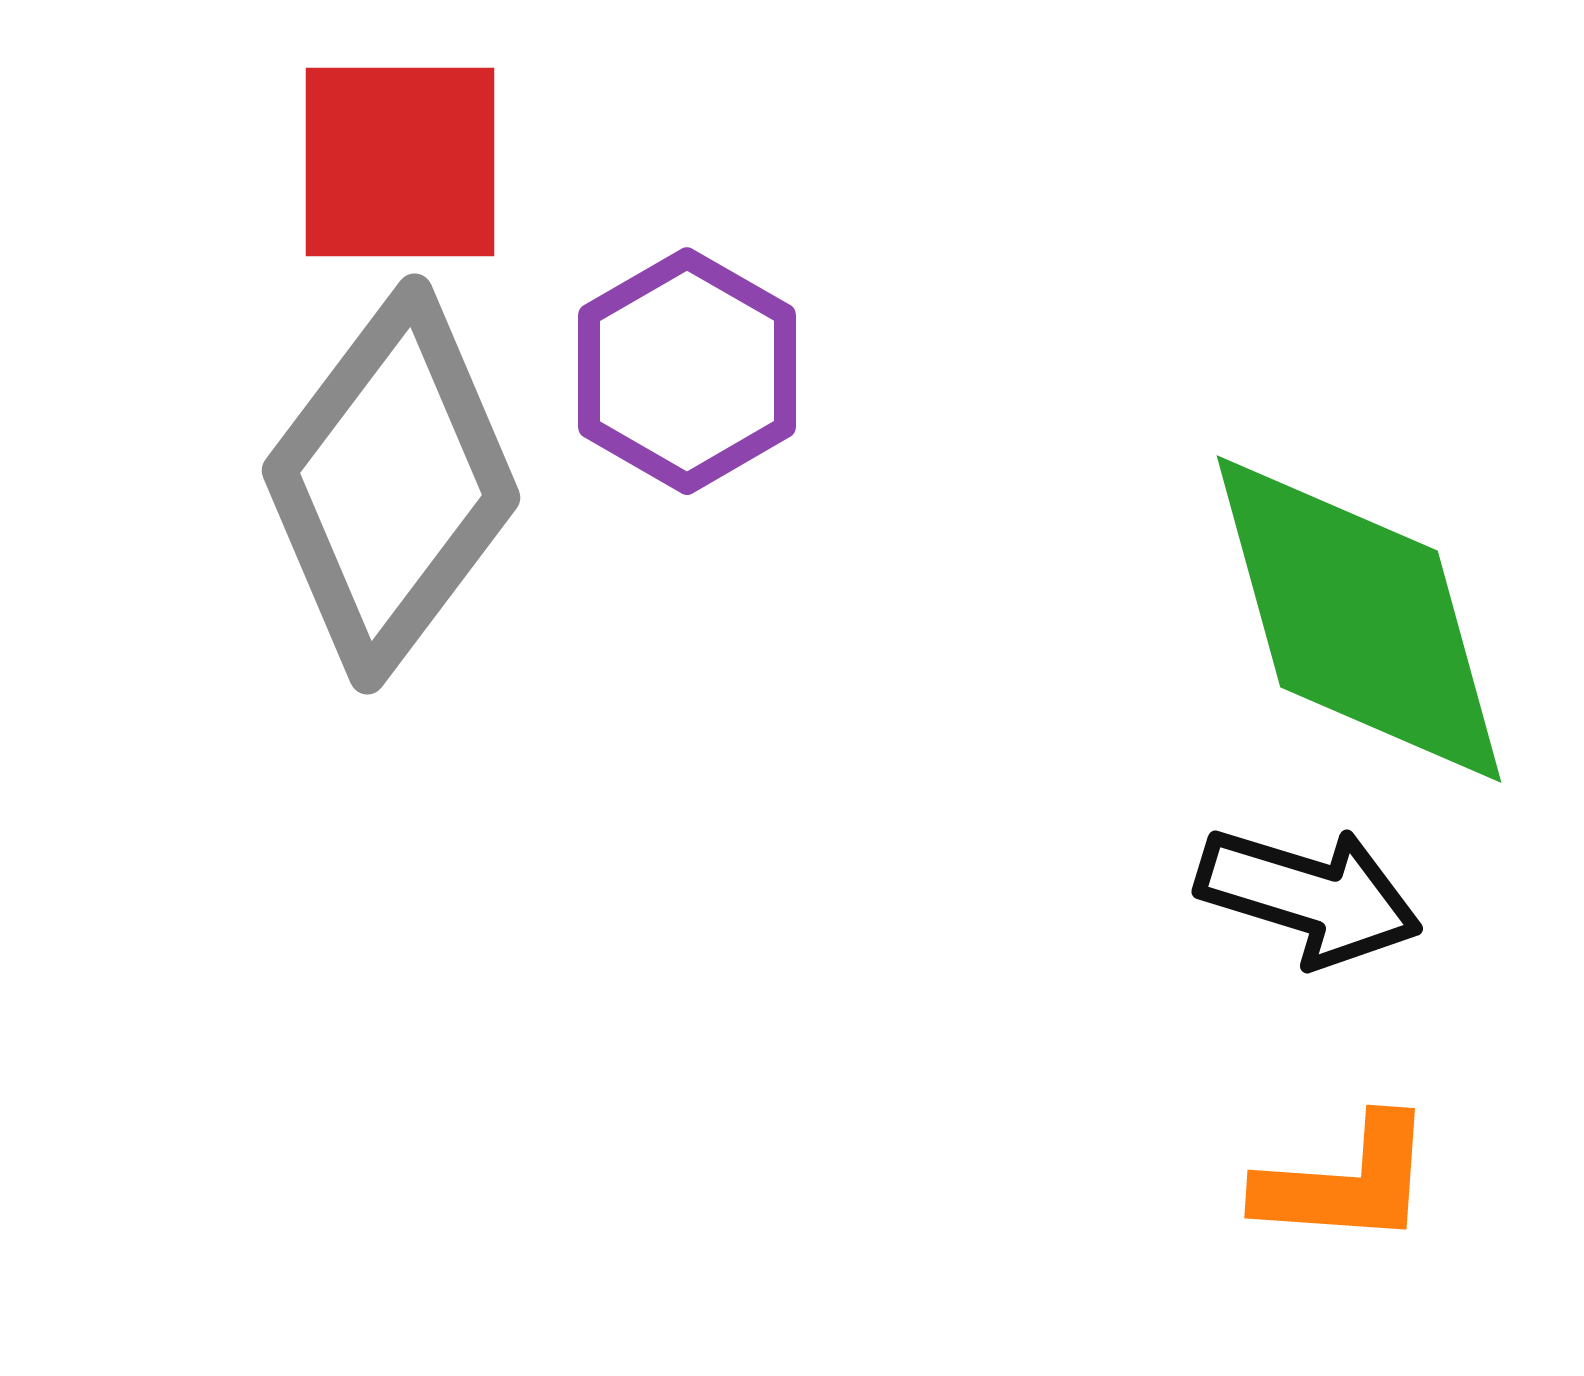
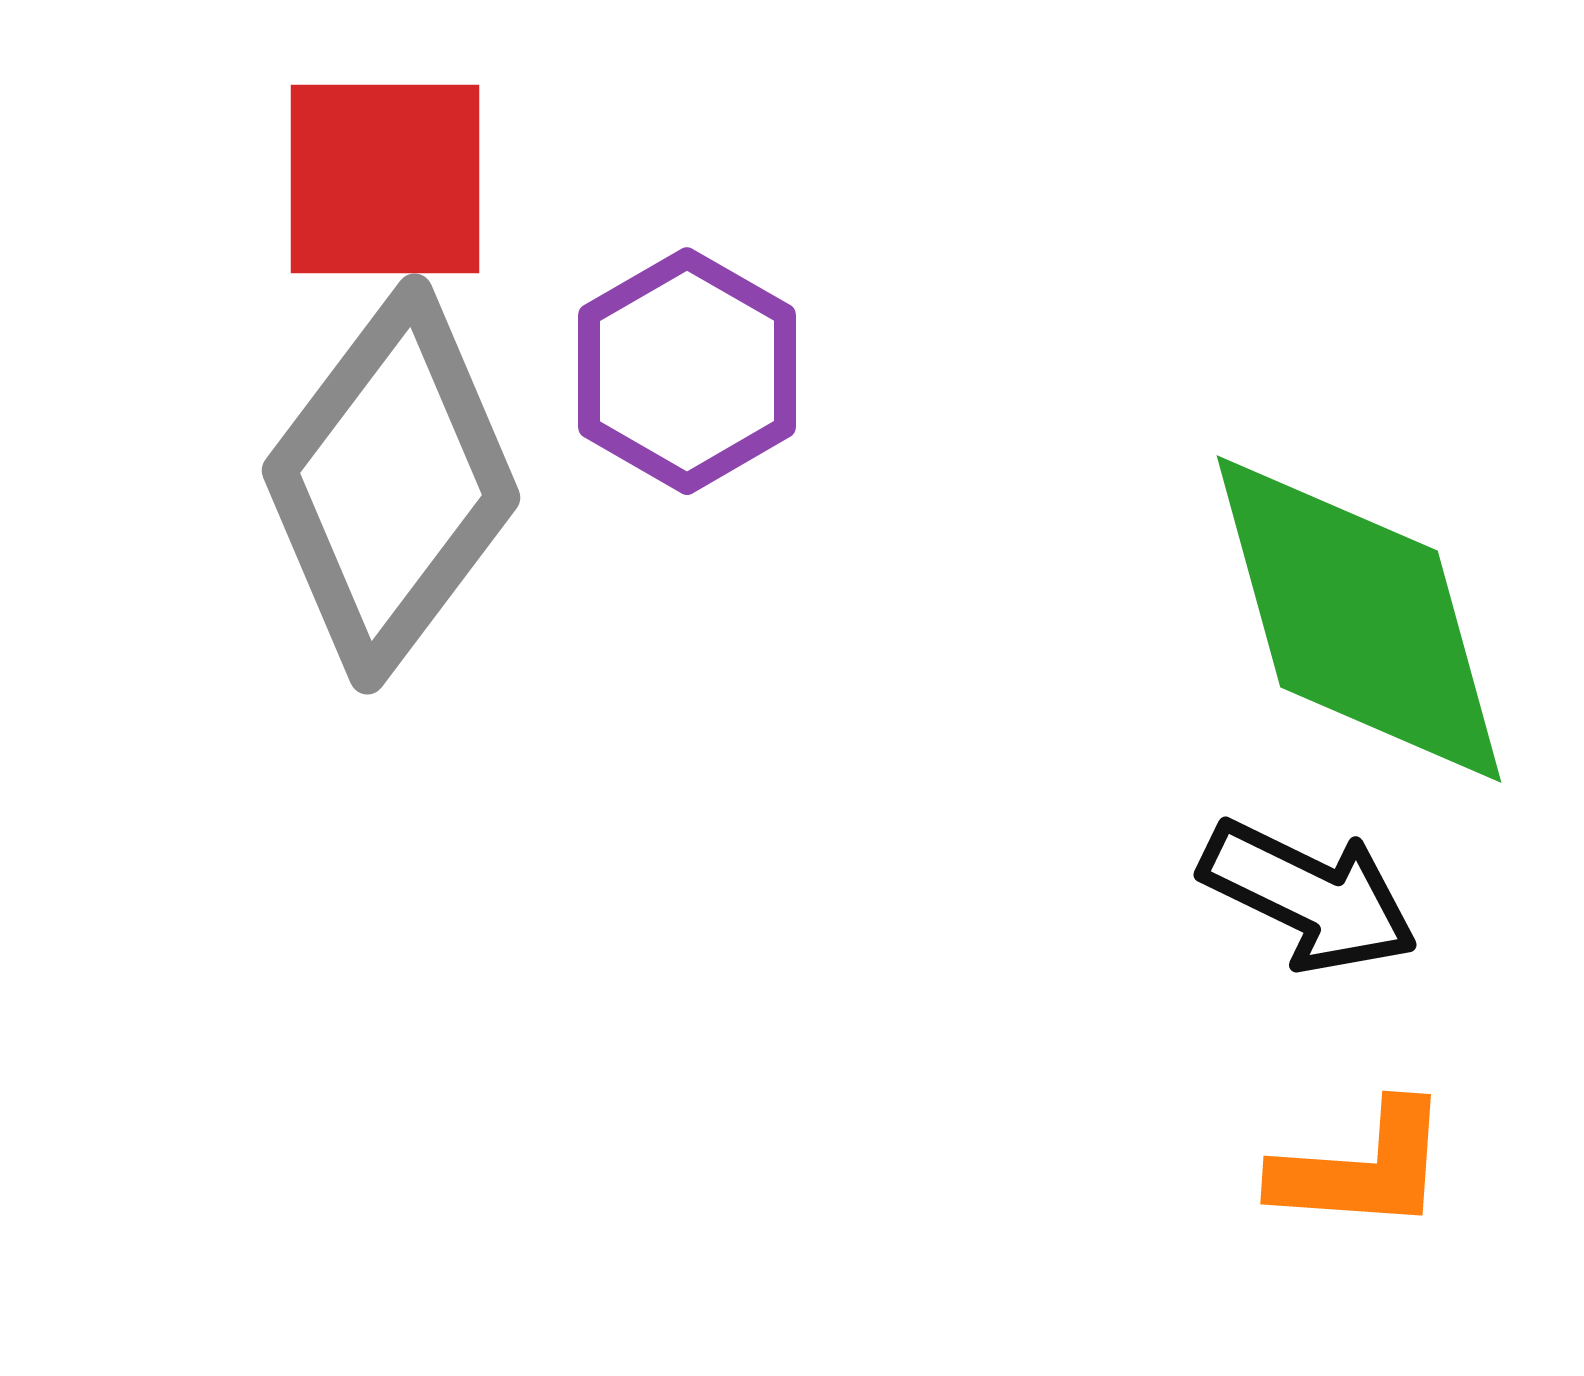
red square: moved 15 px left, 17 px down
black arrow: rotated 9 degrees clockwise
orange L-shape: moved 16 px right, 14 px up
